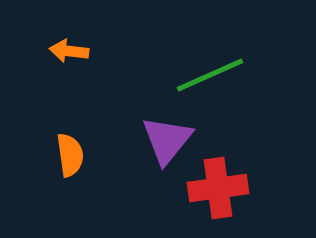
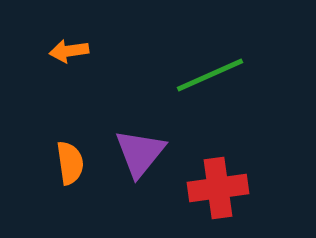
orange arrow: rotated 15 degrees counterclockwise
purple triangle: moved 27 px left, 13 px down
orange semicircle: moved 8 px down
